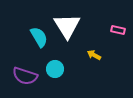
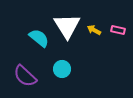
cyan semicircle: moved 1 px down; rotated 20 degrees counterclockwise
yellow arrow: moved 25 px up
cyan circle: moved 7 px right
purple semicircle: rotated 25 degrees clockwise
